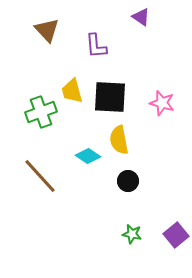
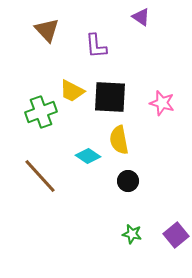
yellow trapezoid: rotated 48 degrees counterclockwise
